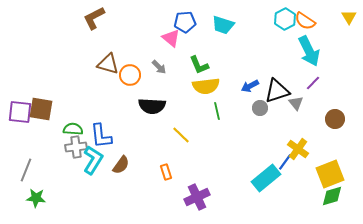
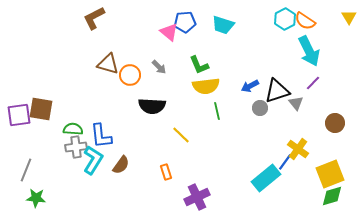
pink triangle: moved 2 px left, 6 px up
purple square: moved 1 px left, 3 px down; rotated 15 degrees counterclockwise
brown circle: moved 4 px down
